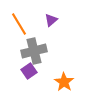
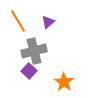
purple triangle: moved 3 px left, 2 px down
orange line: moved 1 px left, 3 px up
purple square: rotated 14 degrees counterclockwise
